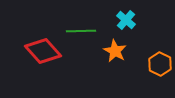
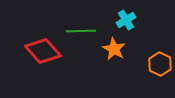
cyan cross: rotated 18 degrees clockwise
orange star: moved 1 px left, 2 px up
